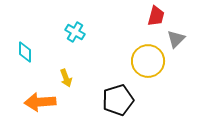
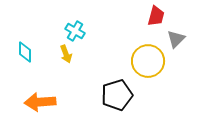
cyan cross: moved 1 px up
yellow arrow: moved 24 px up
black pentagon: moved 1 px left, 5 px up
